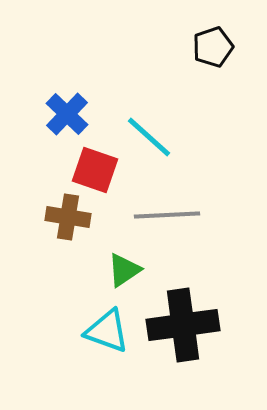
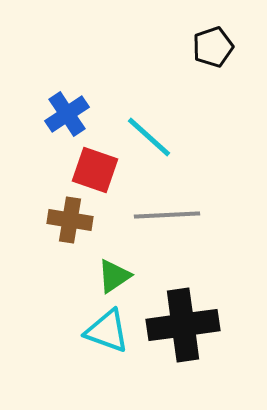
blue cross: rotated 12 degrees clockwise
brown cross: moved 2 px right, 3 px down
green triangle: moved 10 px left, 6 px down
